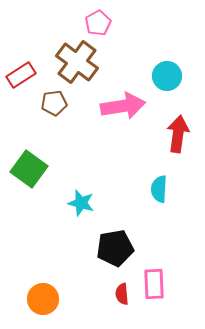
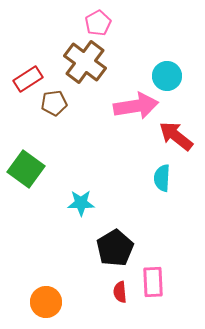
brown cross: moved 8 px right
red rectangle: moved 7 px right, 4 px down
pink arrow: moved 13 px right
red arrow: moved 2 px left, 2 px down; rotated 60 degrees counterclockwise
green square: moved 3 px left
cyan semicircle: moved 3 px right, 11 px up
cyan star: rotated 16 degrees counterclockwise
black pentagon: rotated 21 degrees counterclockwise
pink rectangle: moved 1 px left, 2 px up
red semicircle: moved 2 px left, 2 px up
orange circle: moved 3 px right, 3 px down
